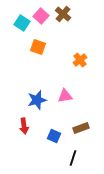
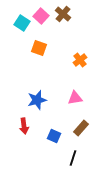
orange square: moved 1 px right, 1 px down
pink triangle: moved 10 px right, 2 px down
brown rectangle: rotated 28 degrees counterclockwise
